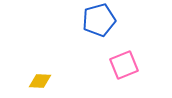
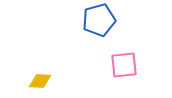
pink square: rotated 16 degrees clockwise
